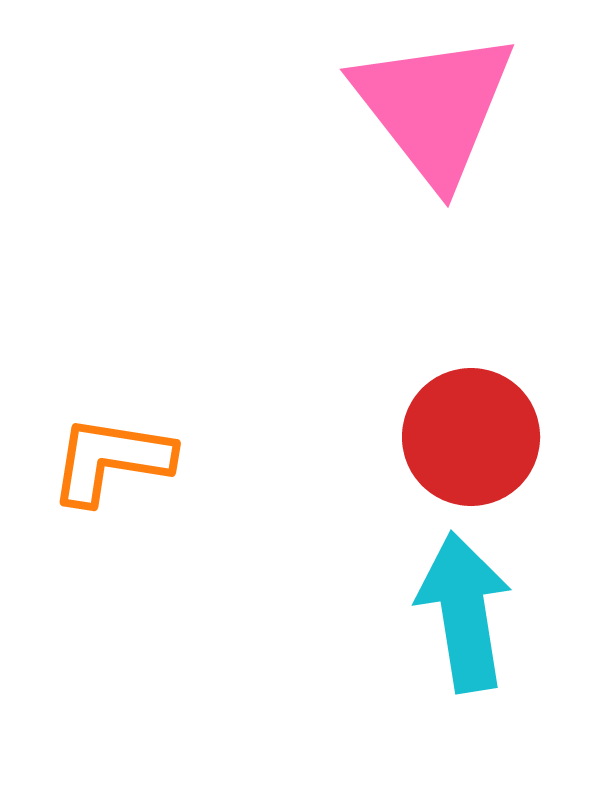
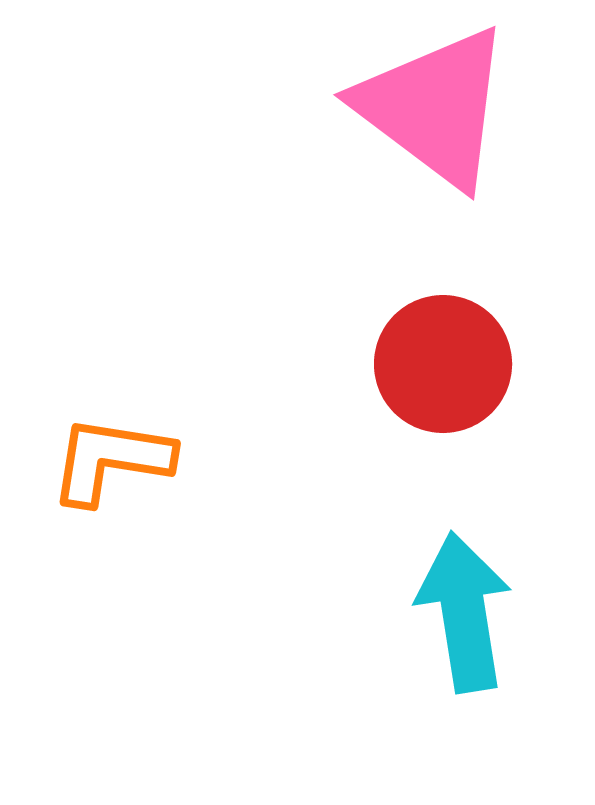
pink triangle: rotated 15 degrees counterclockwise
red circle: moved 28 px left, 73 px up
